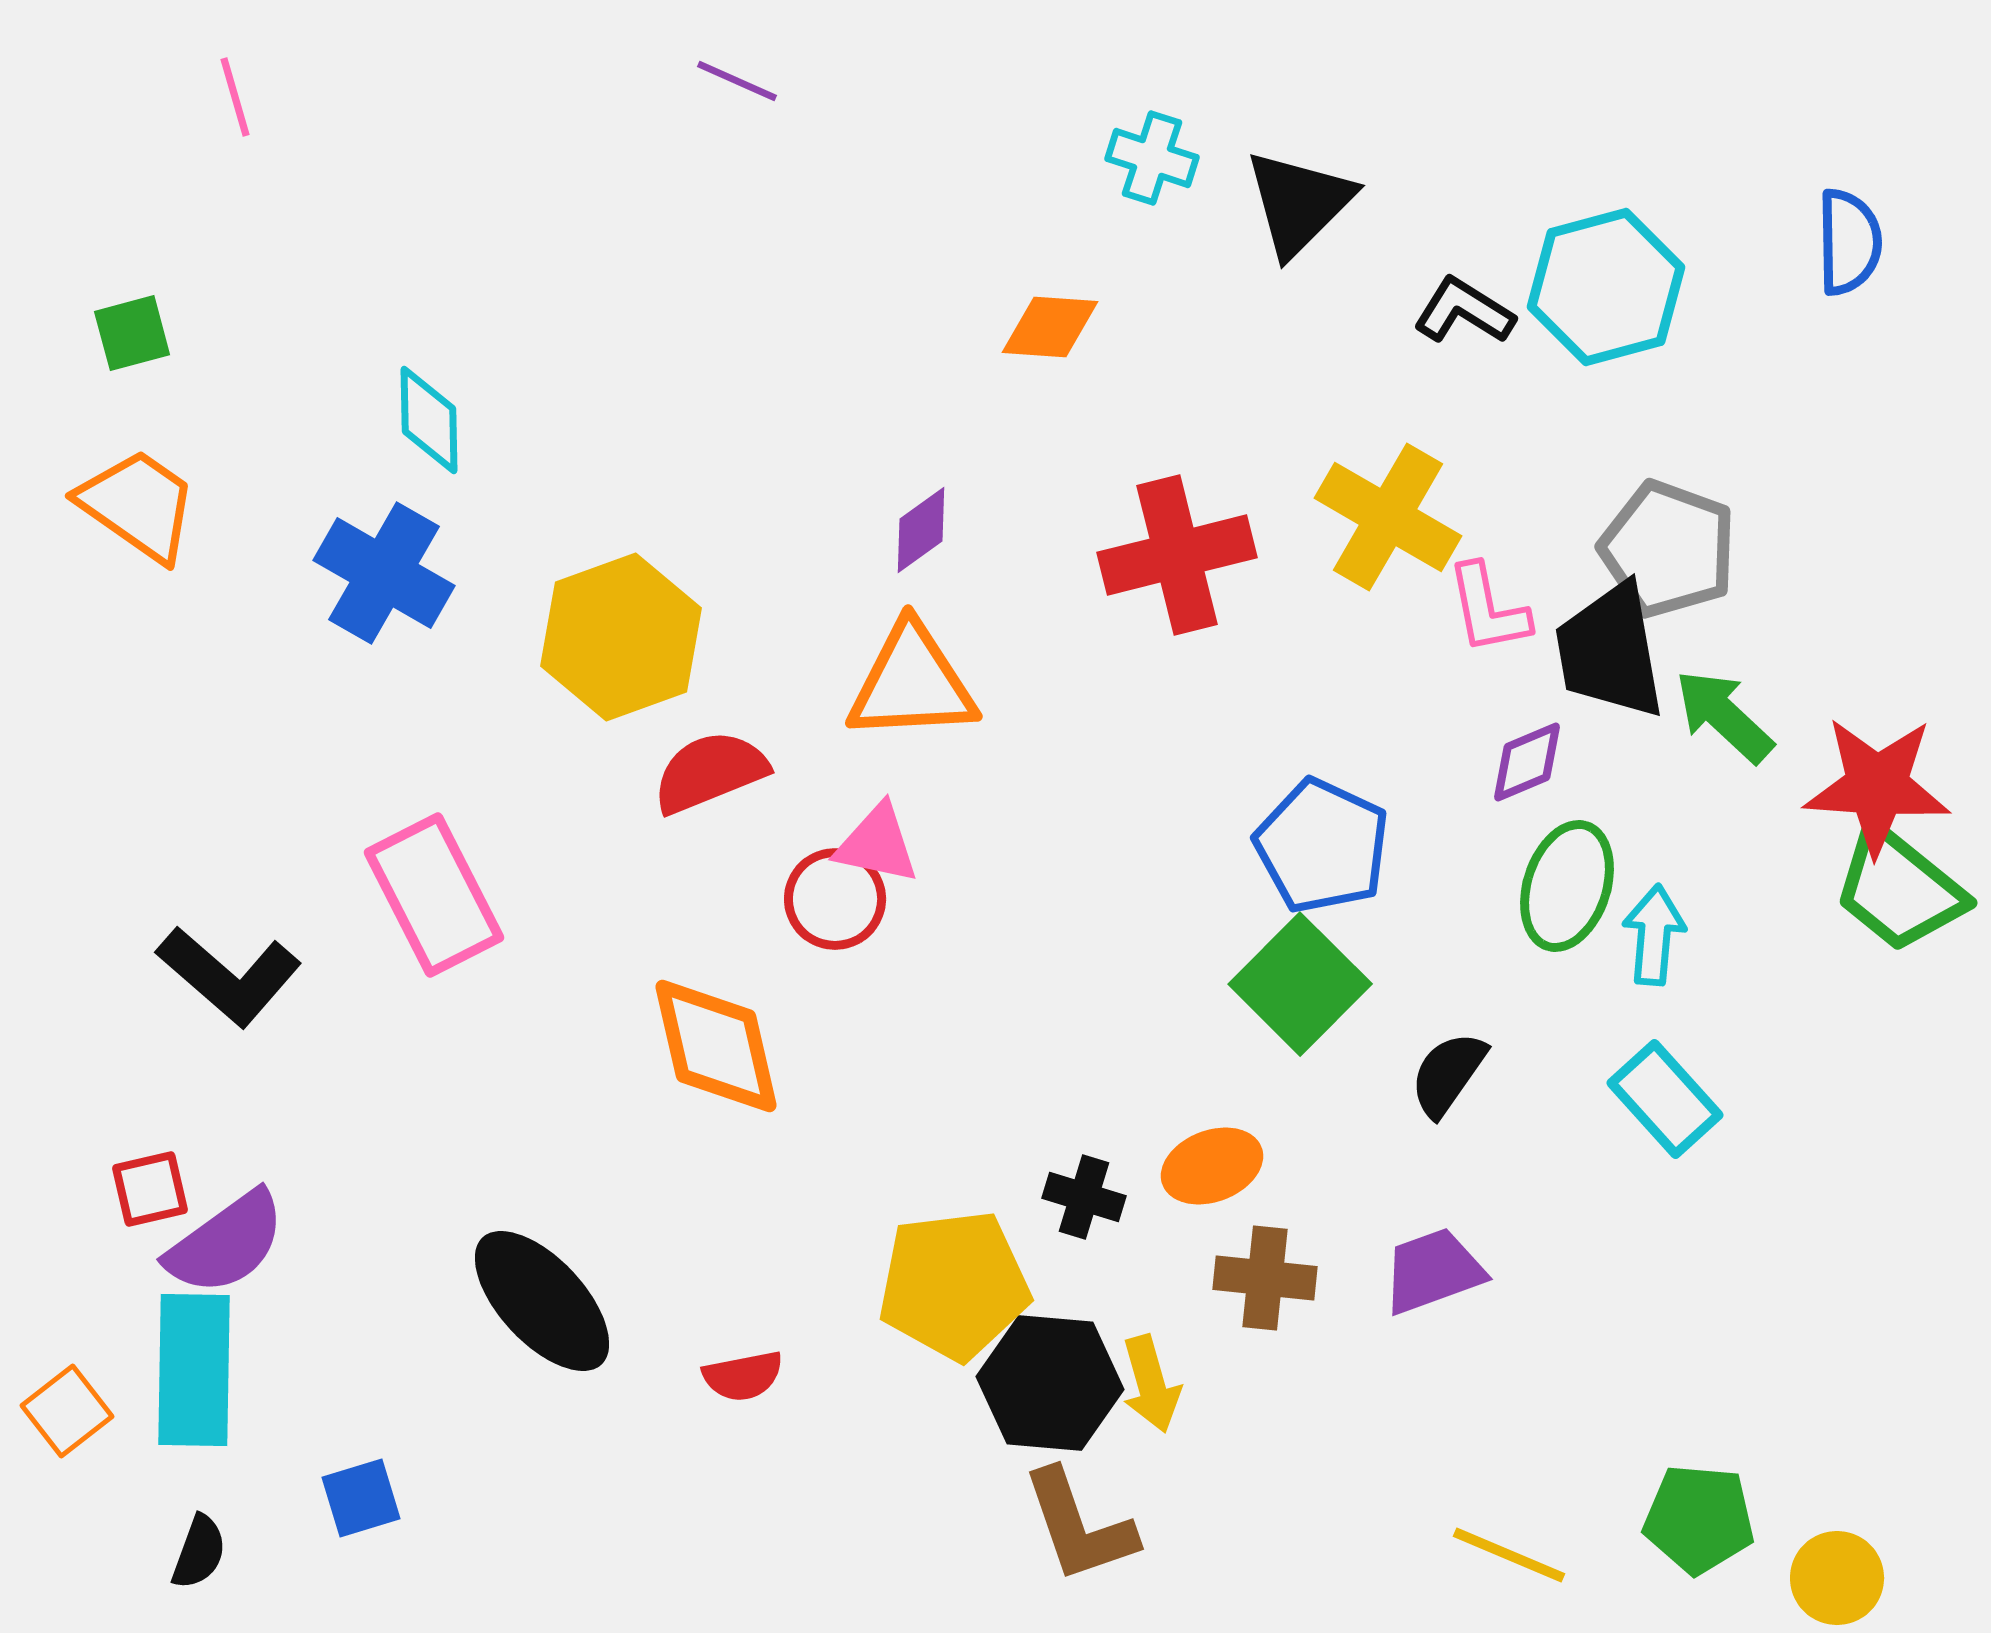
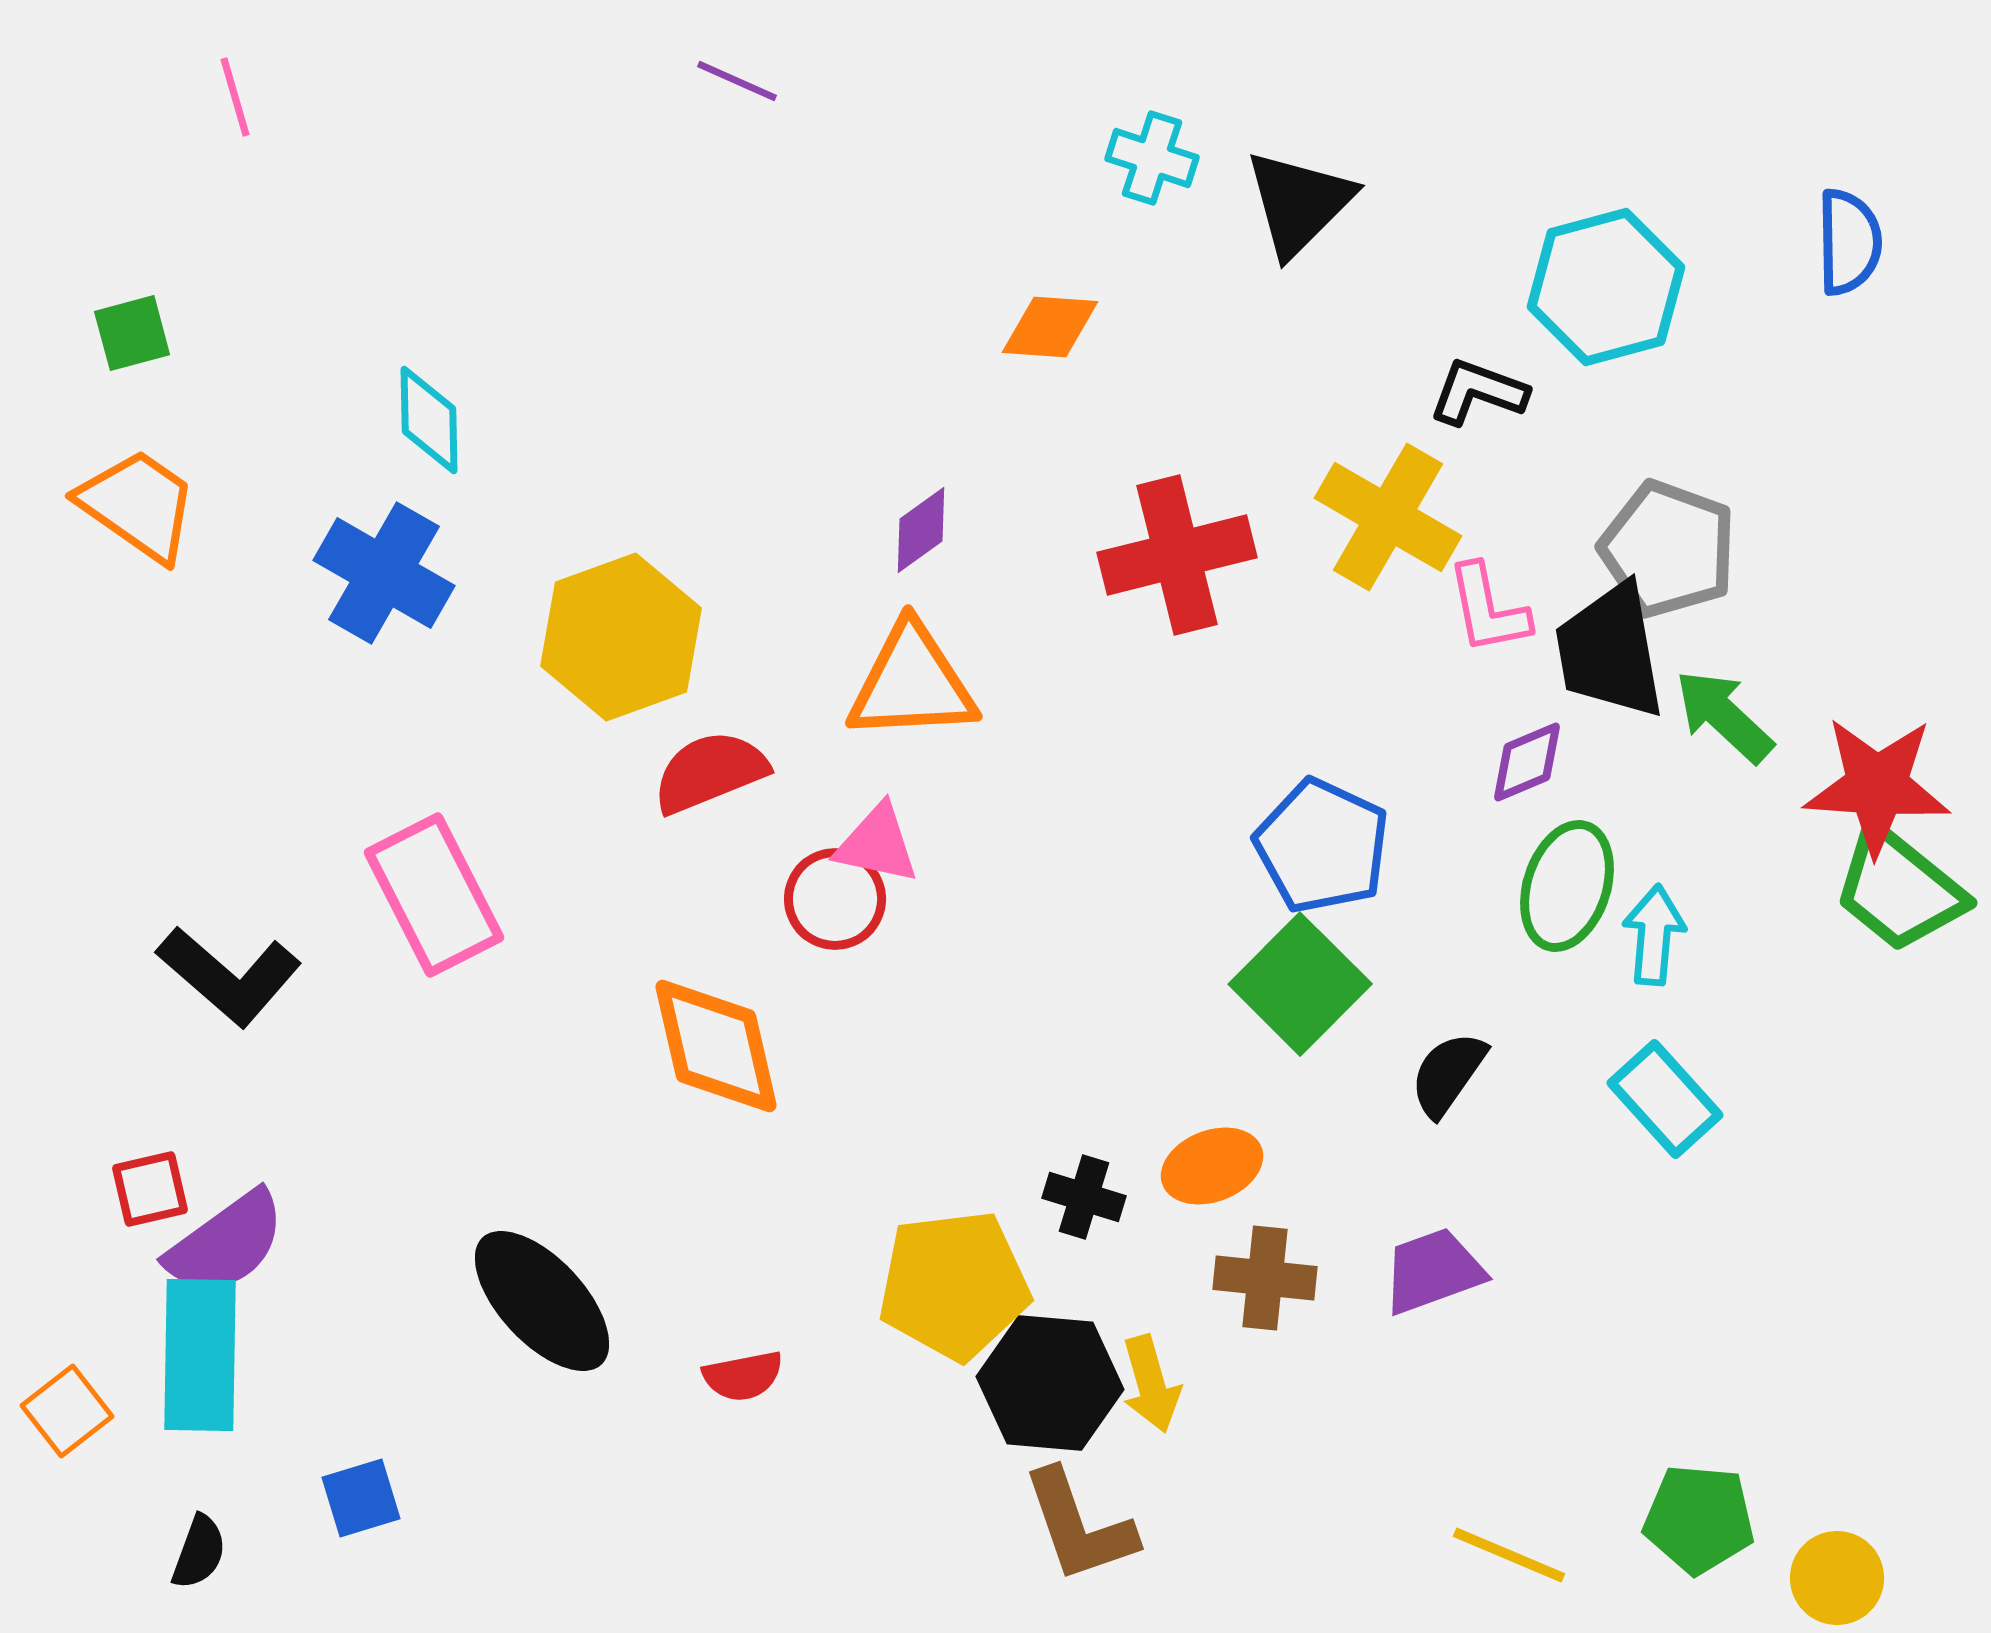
black L-shape at (1464, 311): moved 14 px right, 81 px down; rotated 12 degrees counterclockwise
cyan rectangle at (194, 1370): moved 6 px right, 15 px up
